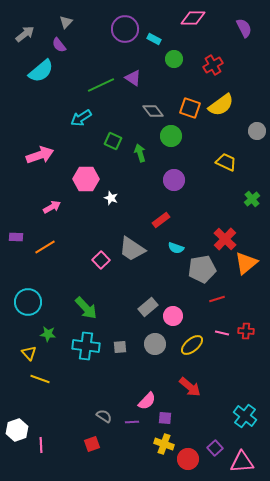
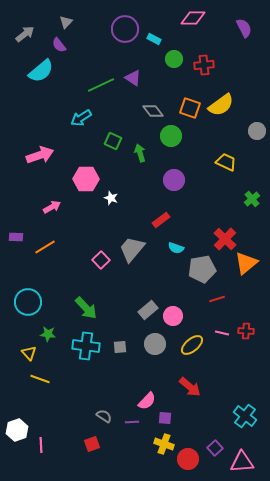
red cross at (213, 65): moved 9 px left; rotated 24 degrees clockwise
gray trapezoid at (132, 249): rotated 96 degrees clockwise
gray rectangle at (148, 307): moved 3 px down
